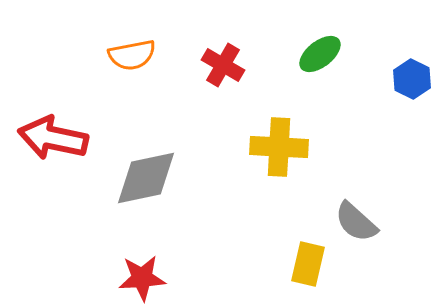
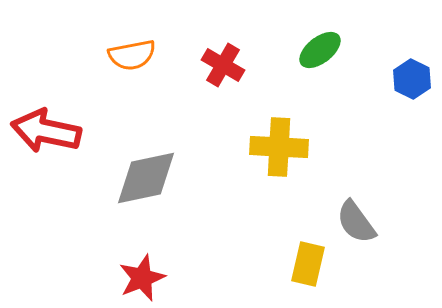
green ellipse: moved 4 px up
red arrow: moved 7 px left, 7 px up
gray semicircle: rotated 12 degrees clockwise
red star: rotated 18 degrees counterclockwise
